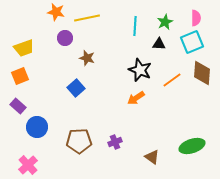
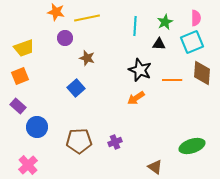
orange line: rotated 36 degrees clockwise
brown triangle: moved 3 px right, 10 px down
